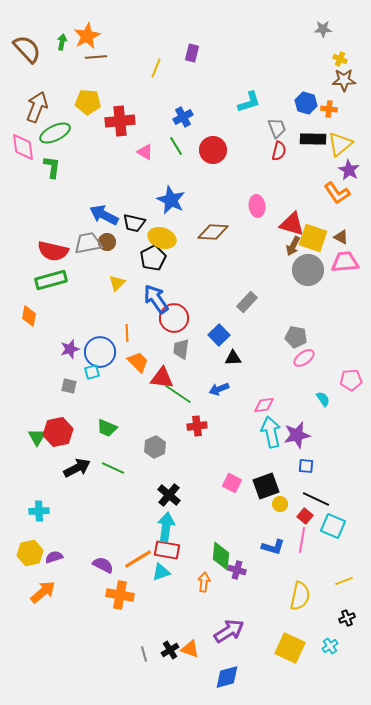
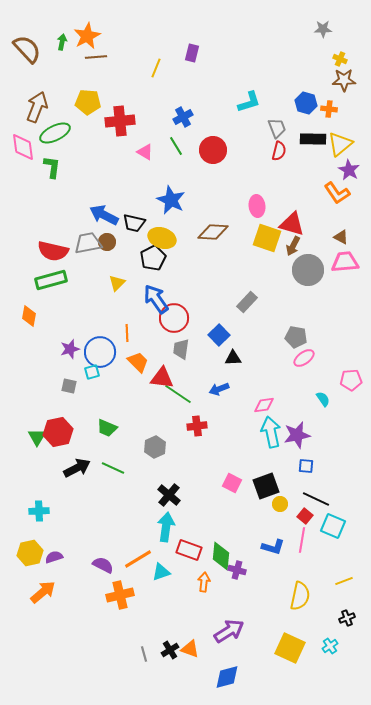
yellow square at (313, 238): moved 46 px left
red rectangle at (167, 550): moved 22 px right; rotated 10 degrees clockwise
orange cross at (120, 595): rotated 24 degrees counterclockwise
